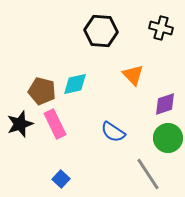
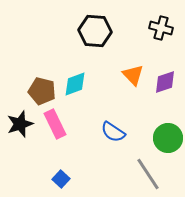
black hexagon: moved 6 px left
cyan diamond: rotated 8 degrees counterclockwise
purple diamond: moved 22 px up
